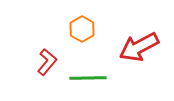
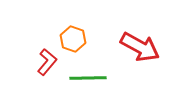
orange hexagon: moved 9 px left, 10 px down; rotated 10 degrees counterclockwise
red arrow: moved 1 px right; rotated 123 degrees counterclockwise
